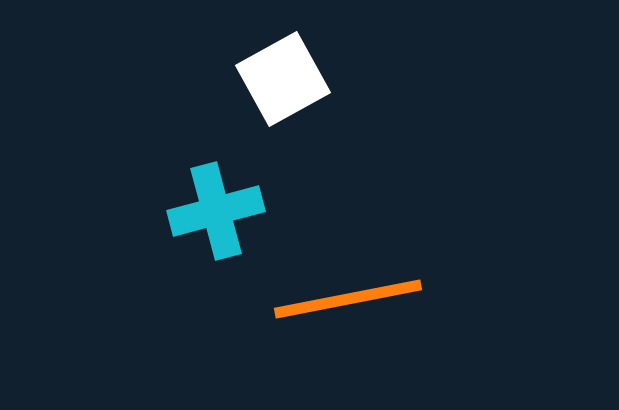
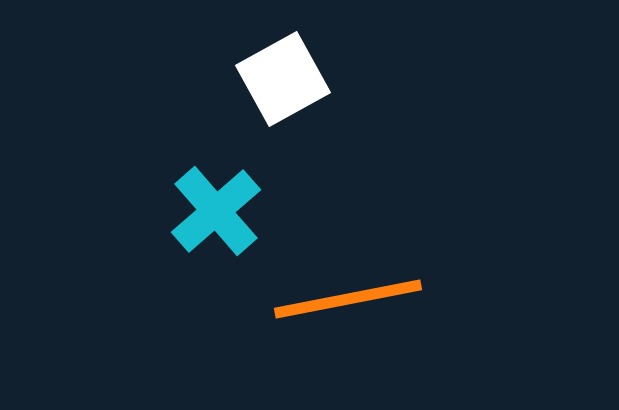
cyan cross: rotated 26 degrees counterclockwise
